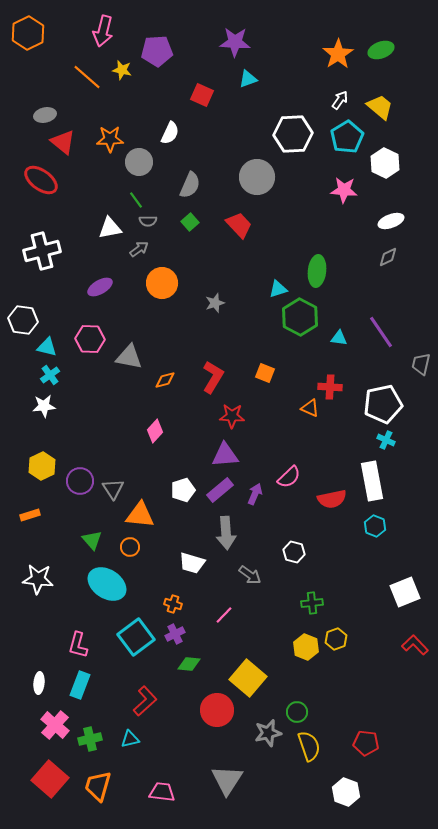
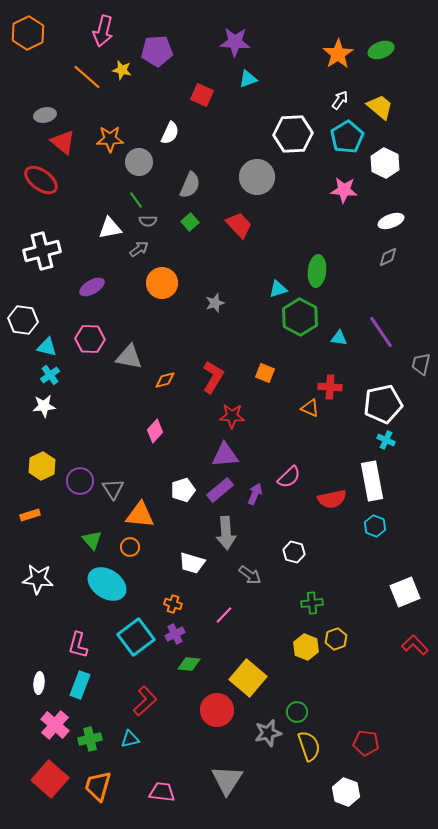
purple ellipse at (100, 287): moved 8 px left
